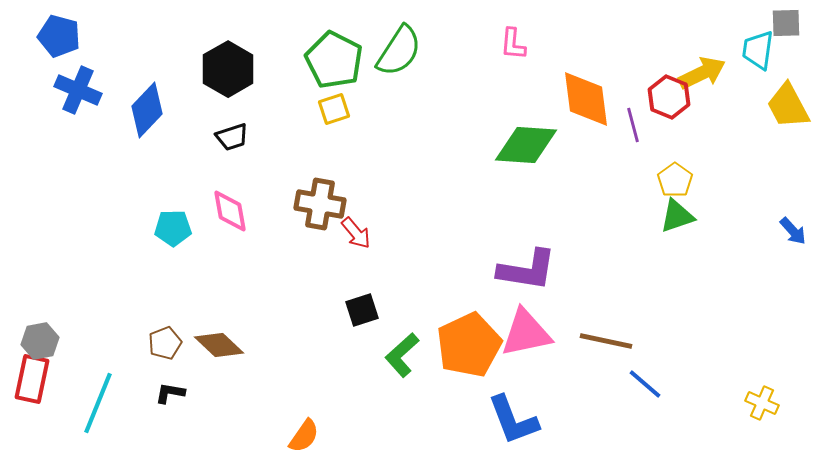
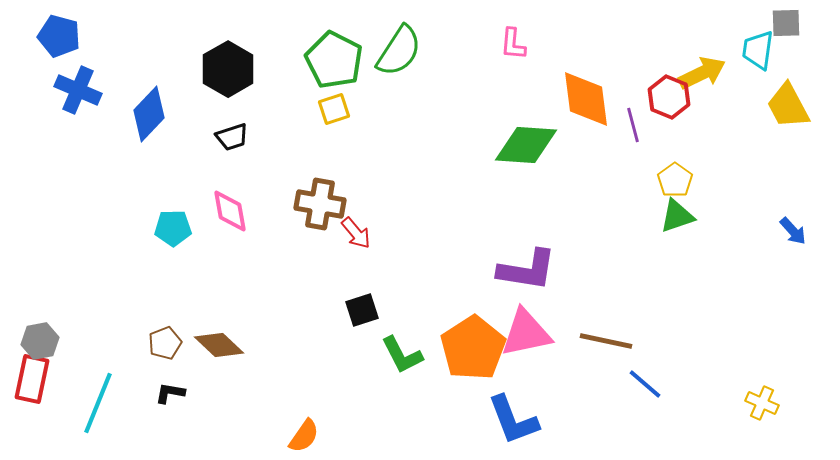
blue diamond: moved 2 px right, 4 px down
orange pentagon: moved 4 px right, 3 px down; rotated 8 degrees counterclockwise
green L-shape: rotated 75 degrees counterclockwise
